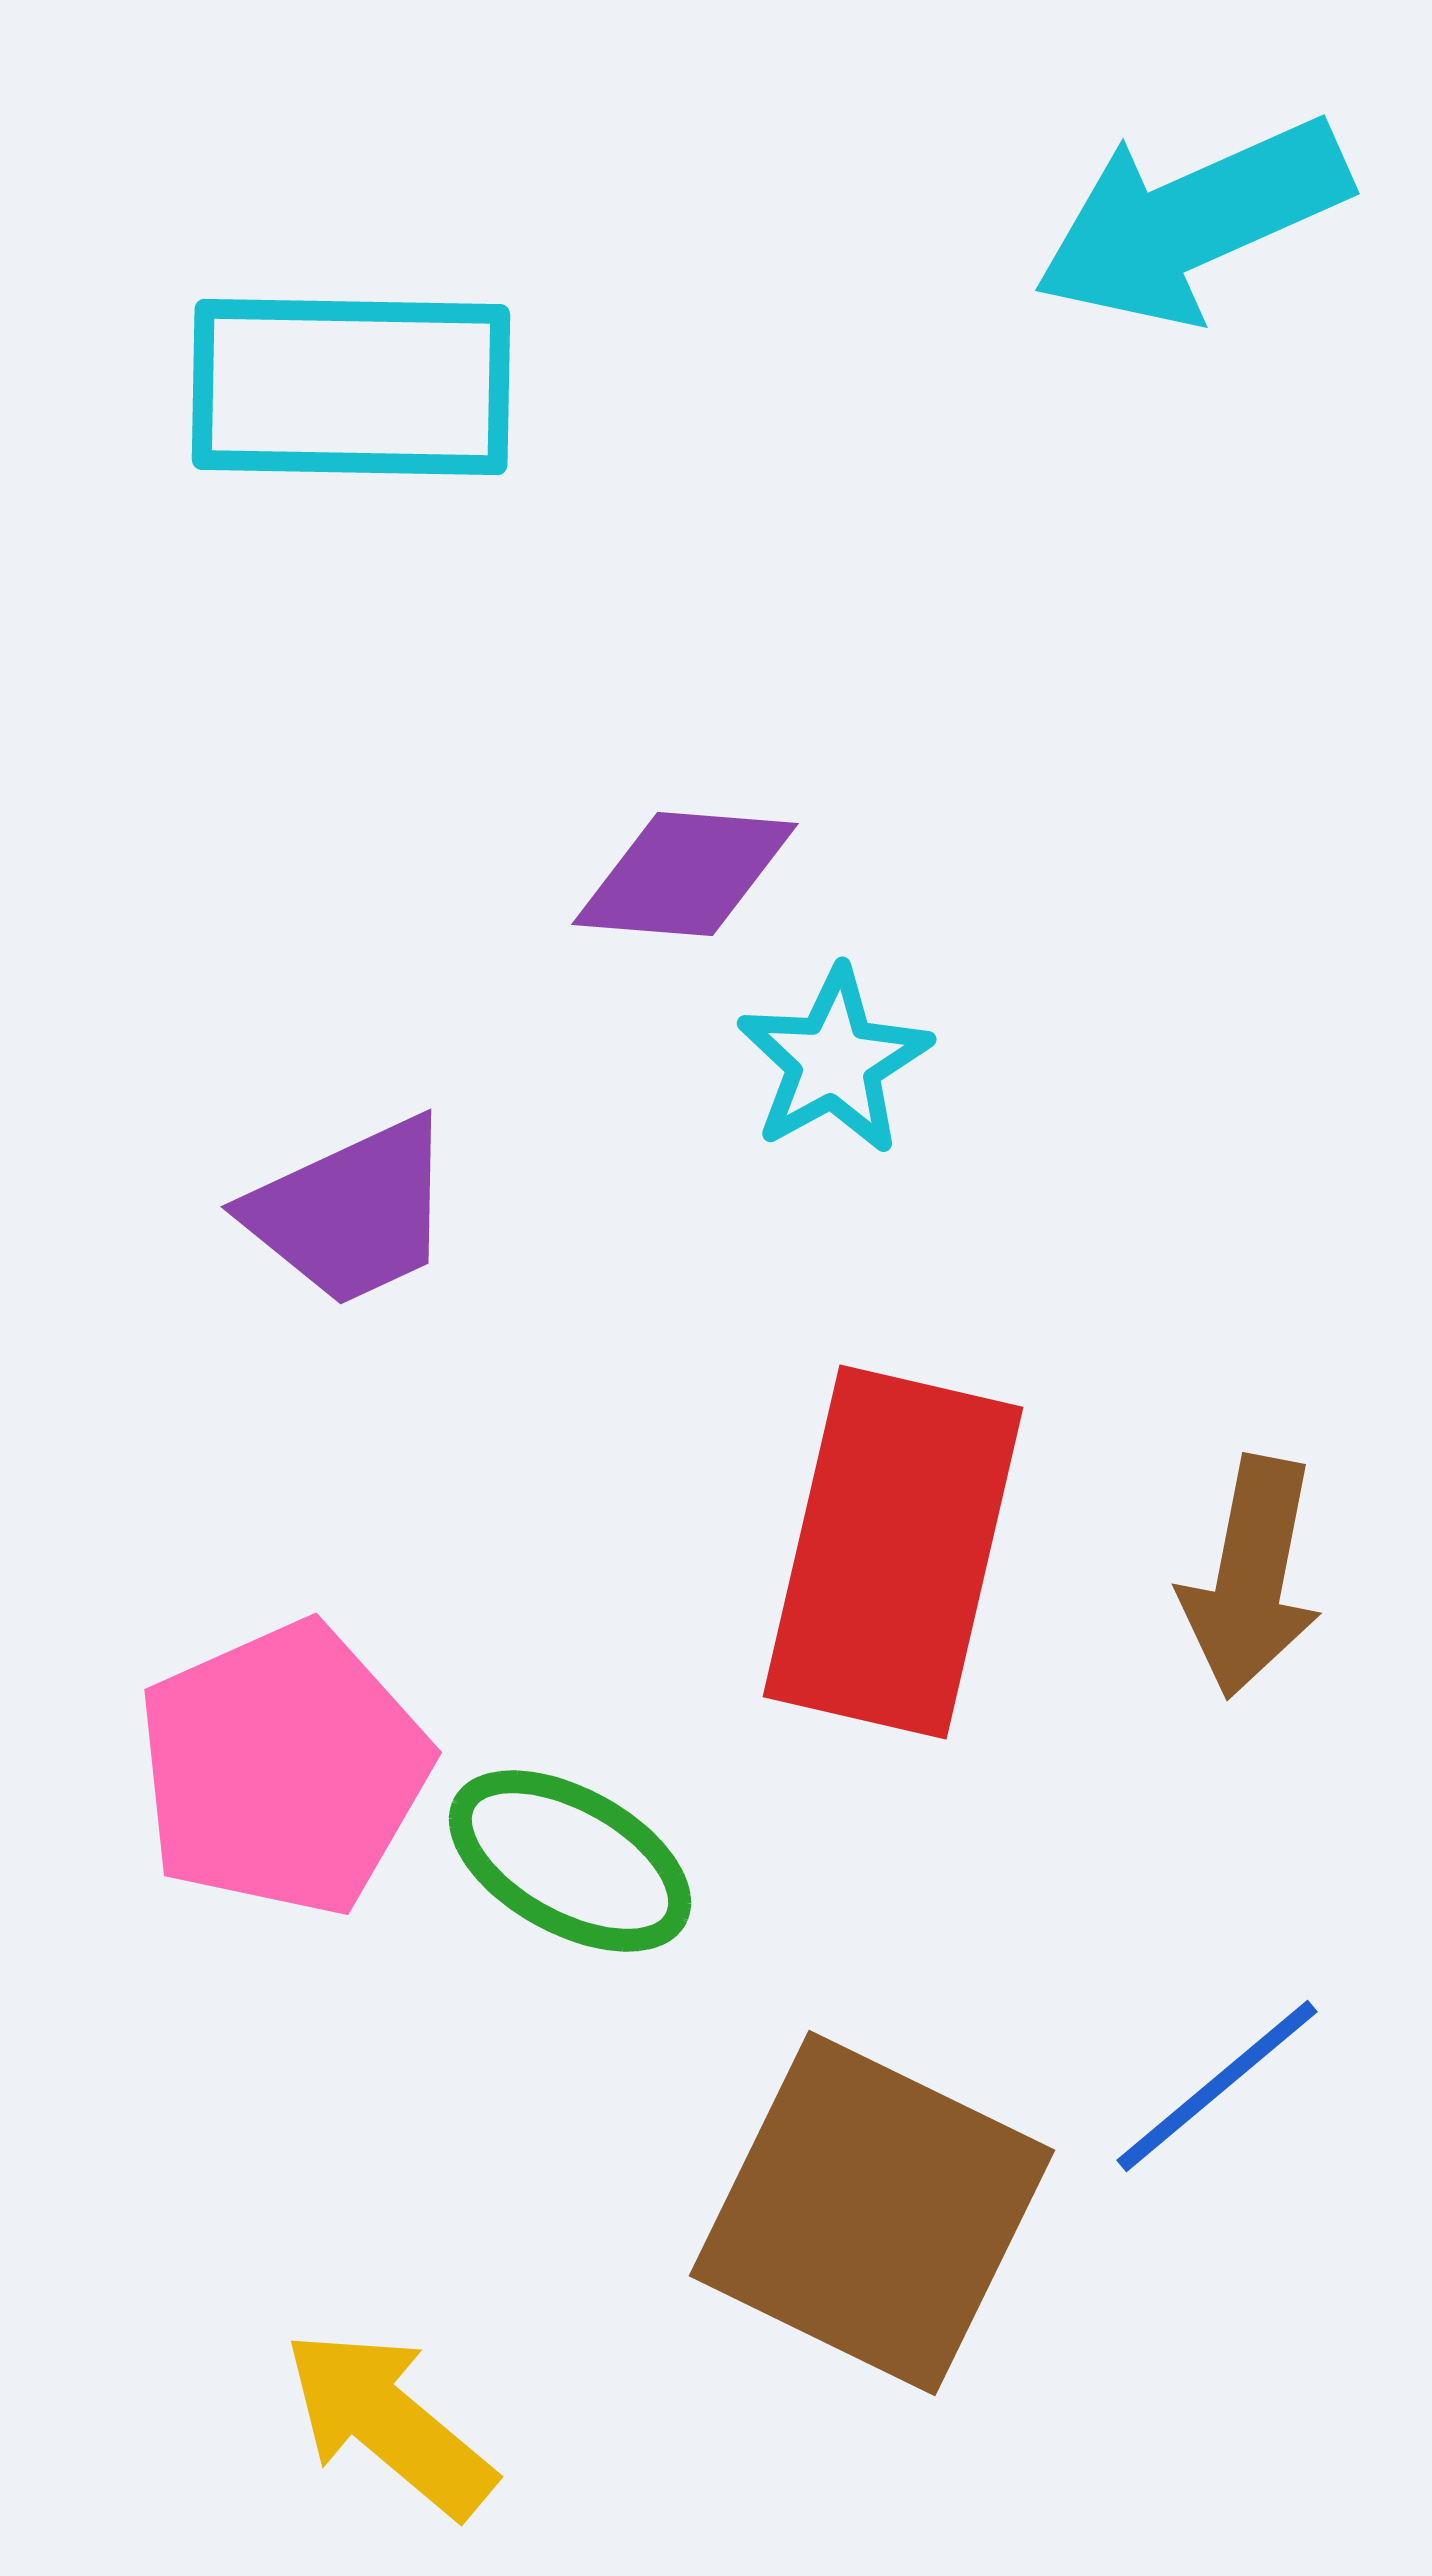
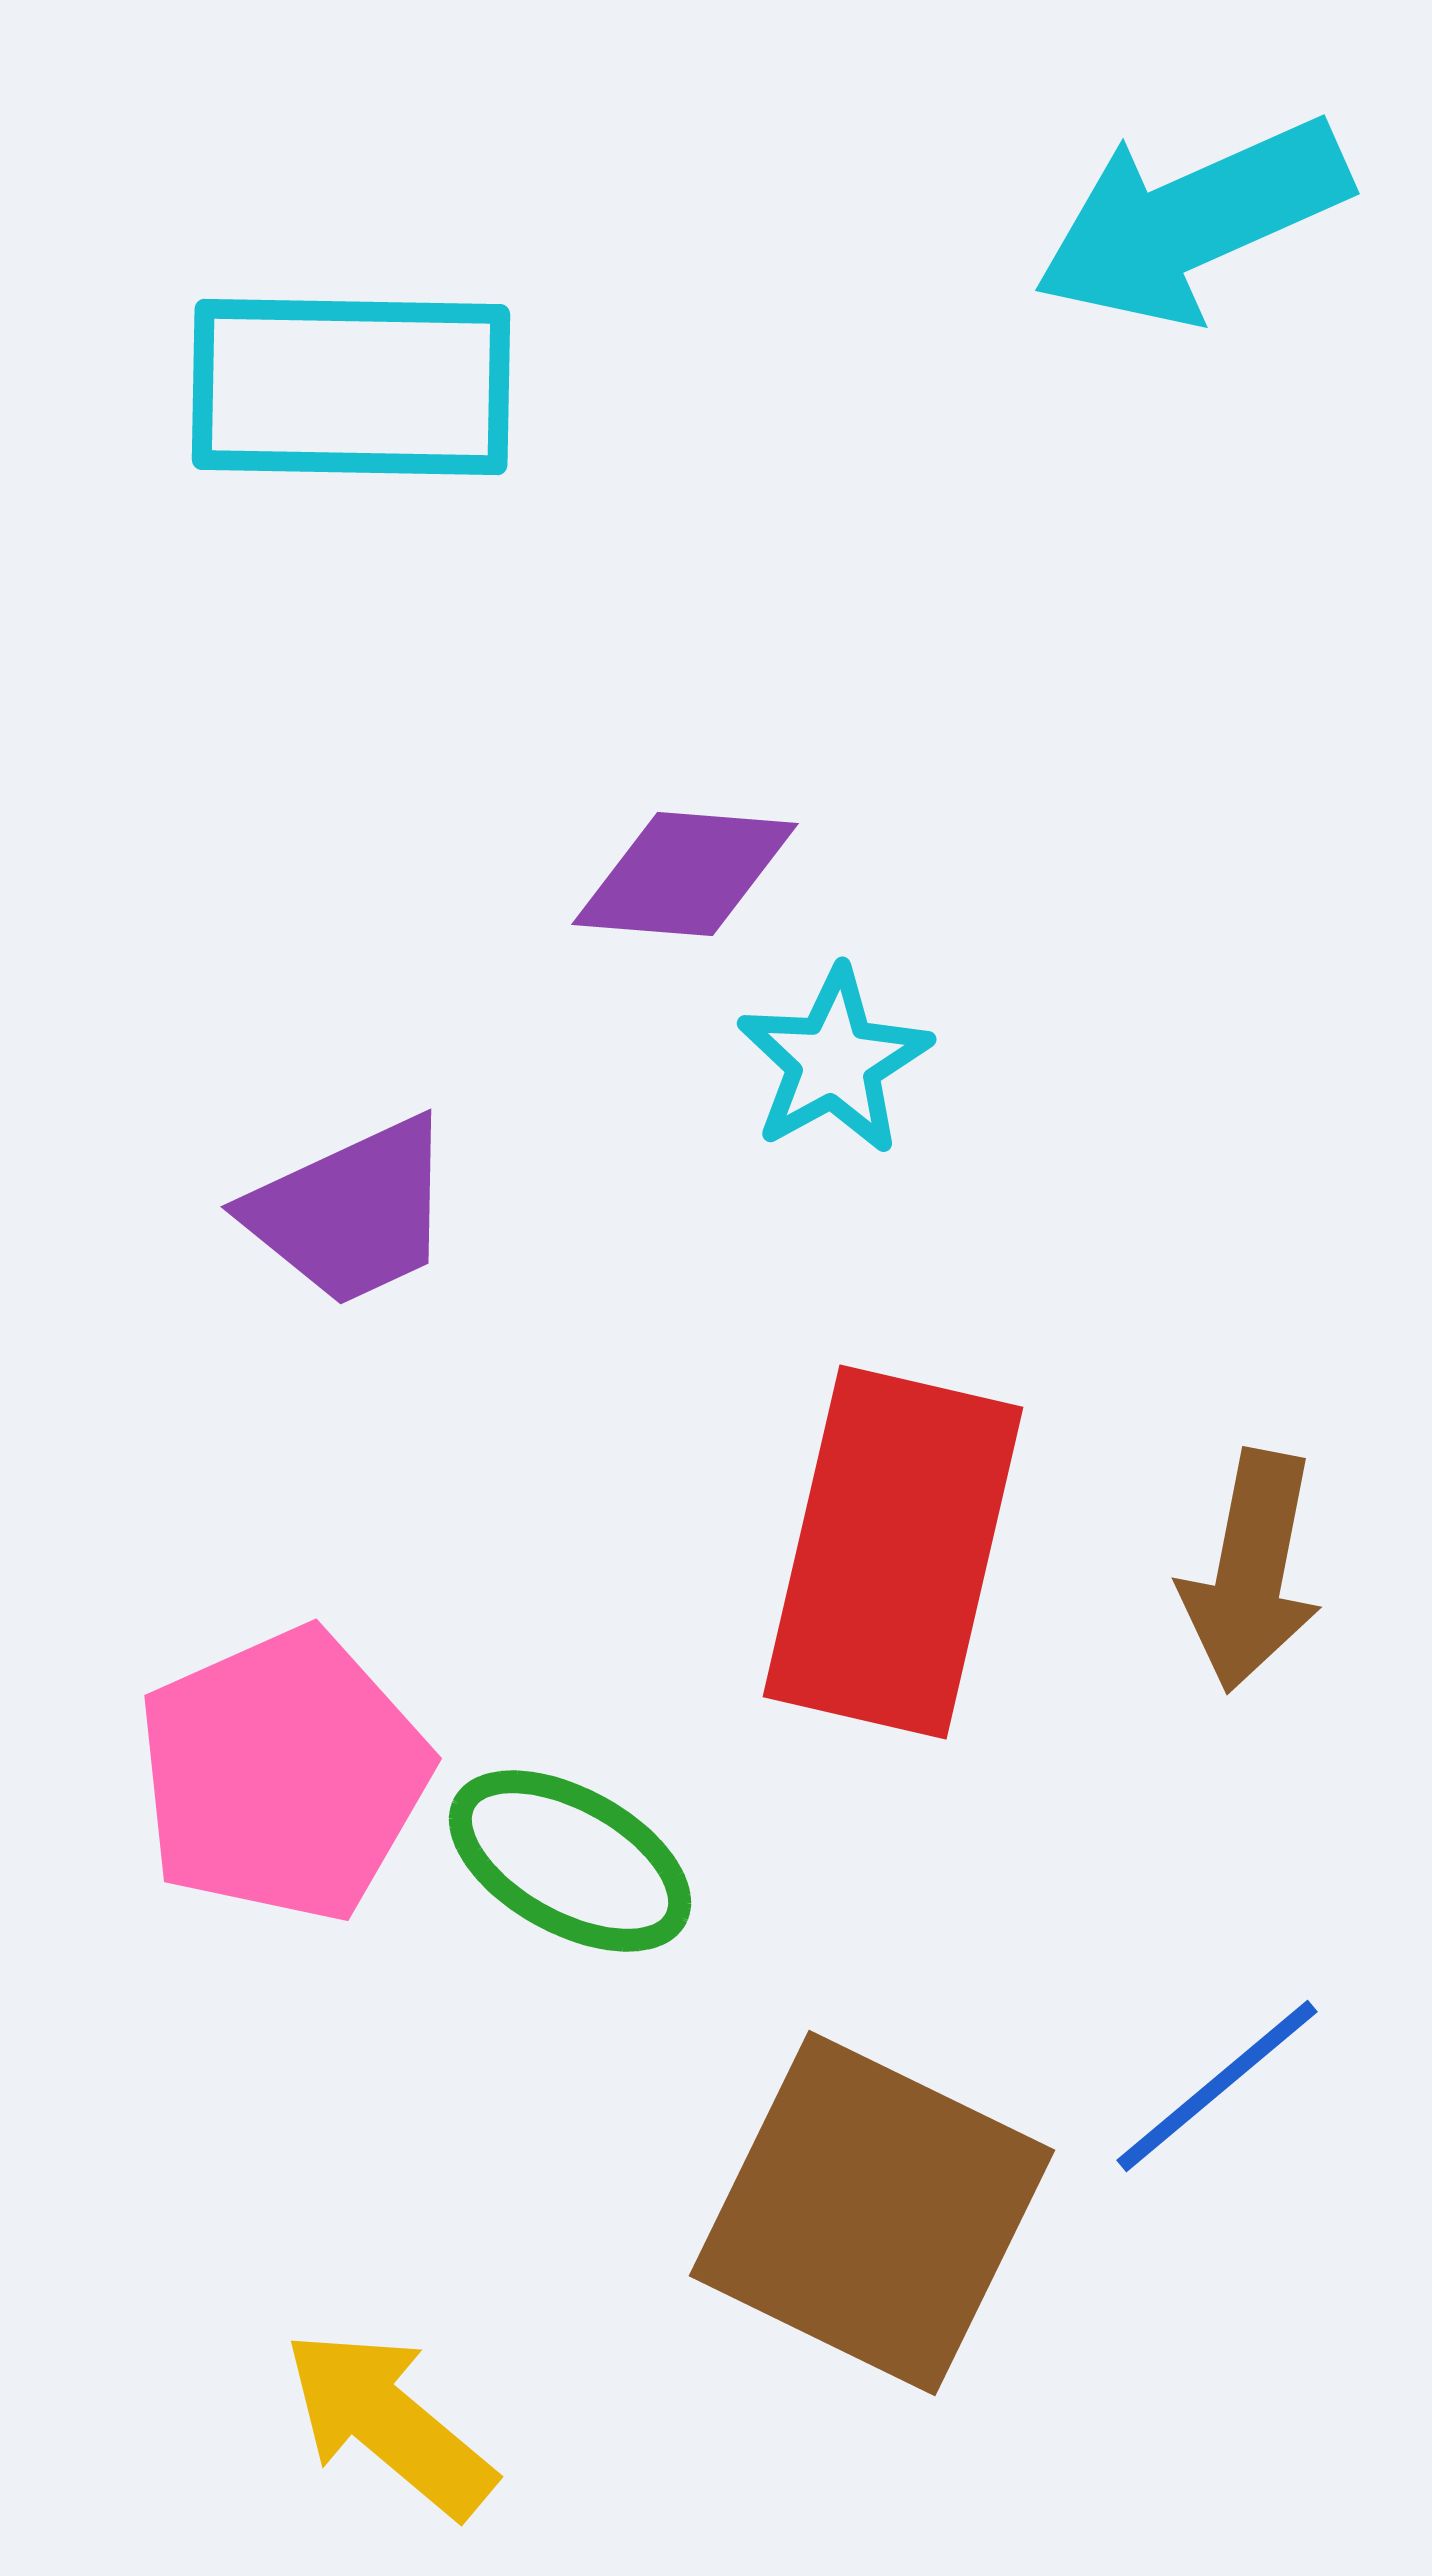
brown arrow: moved 6 px up
pink pentagon: moved 6 px down
